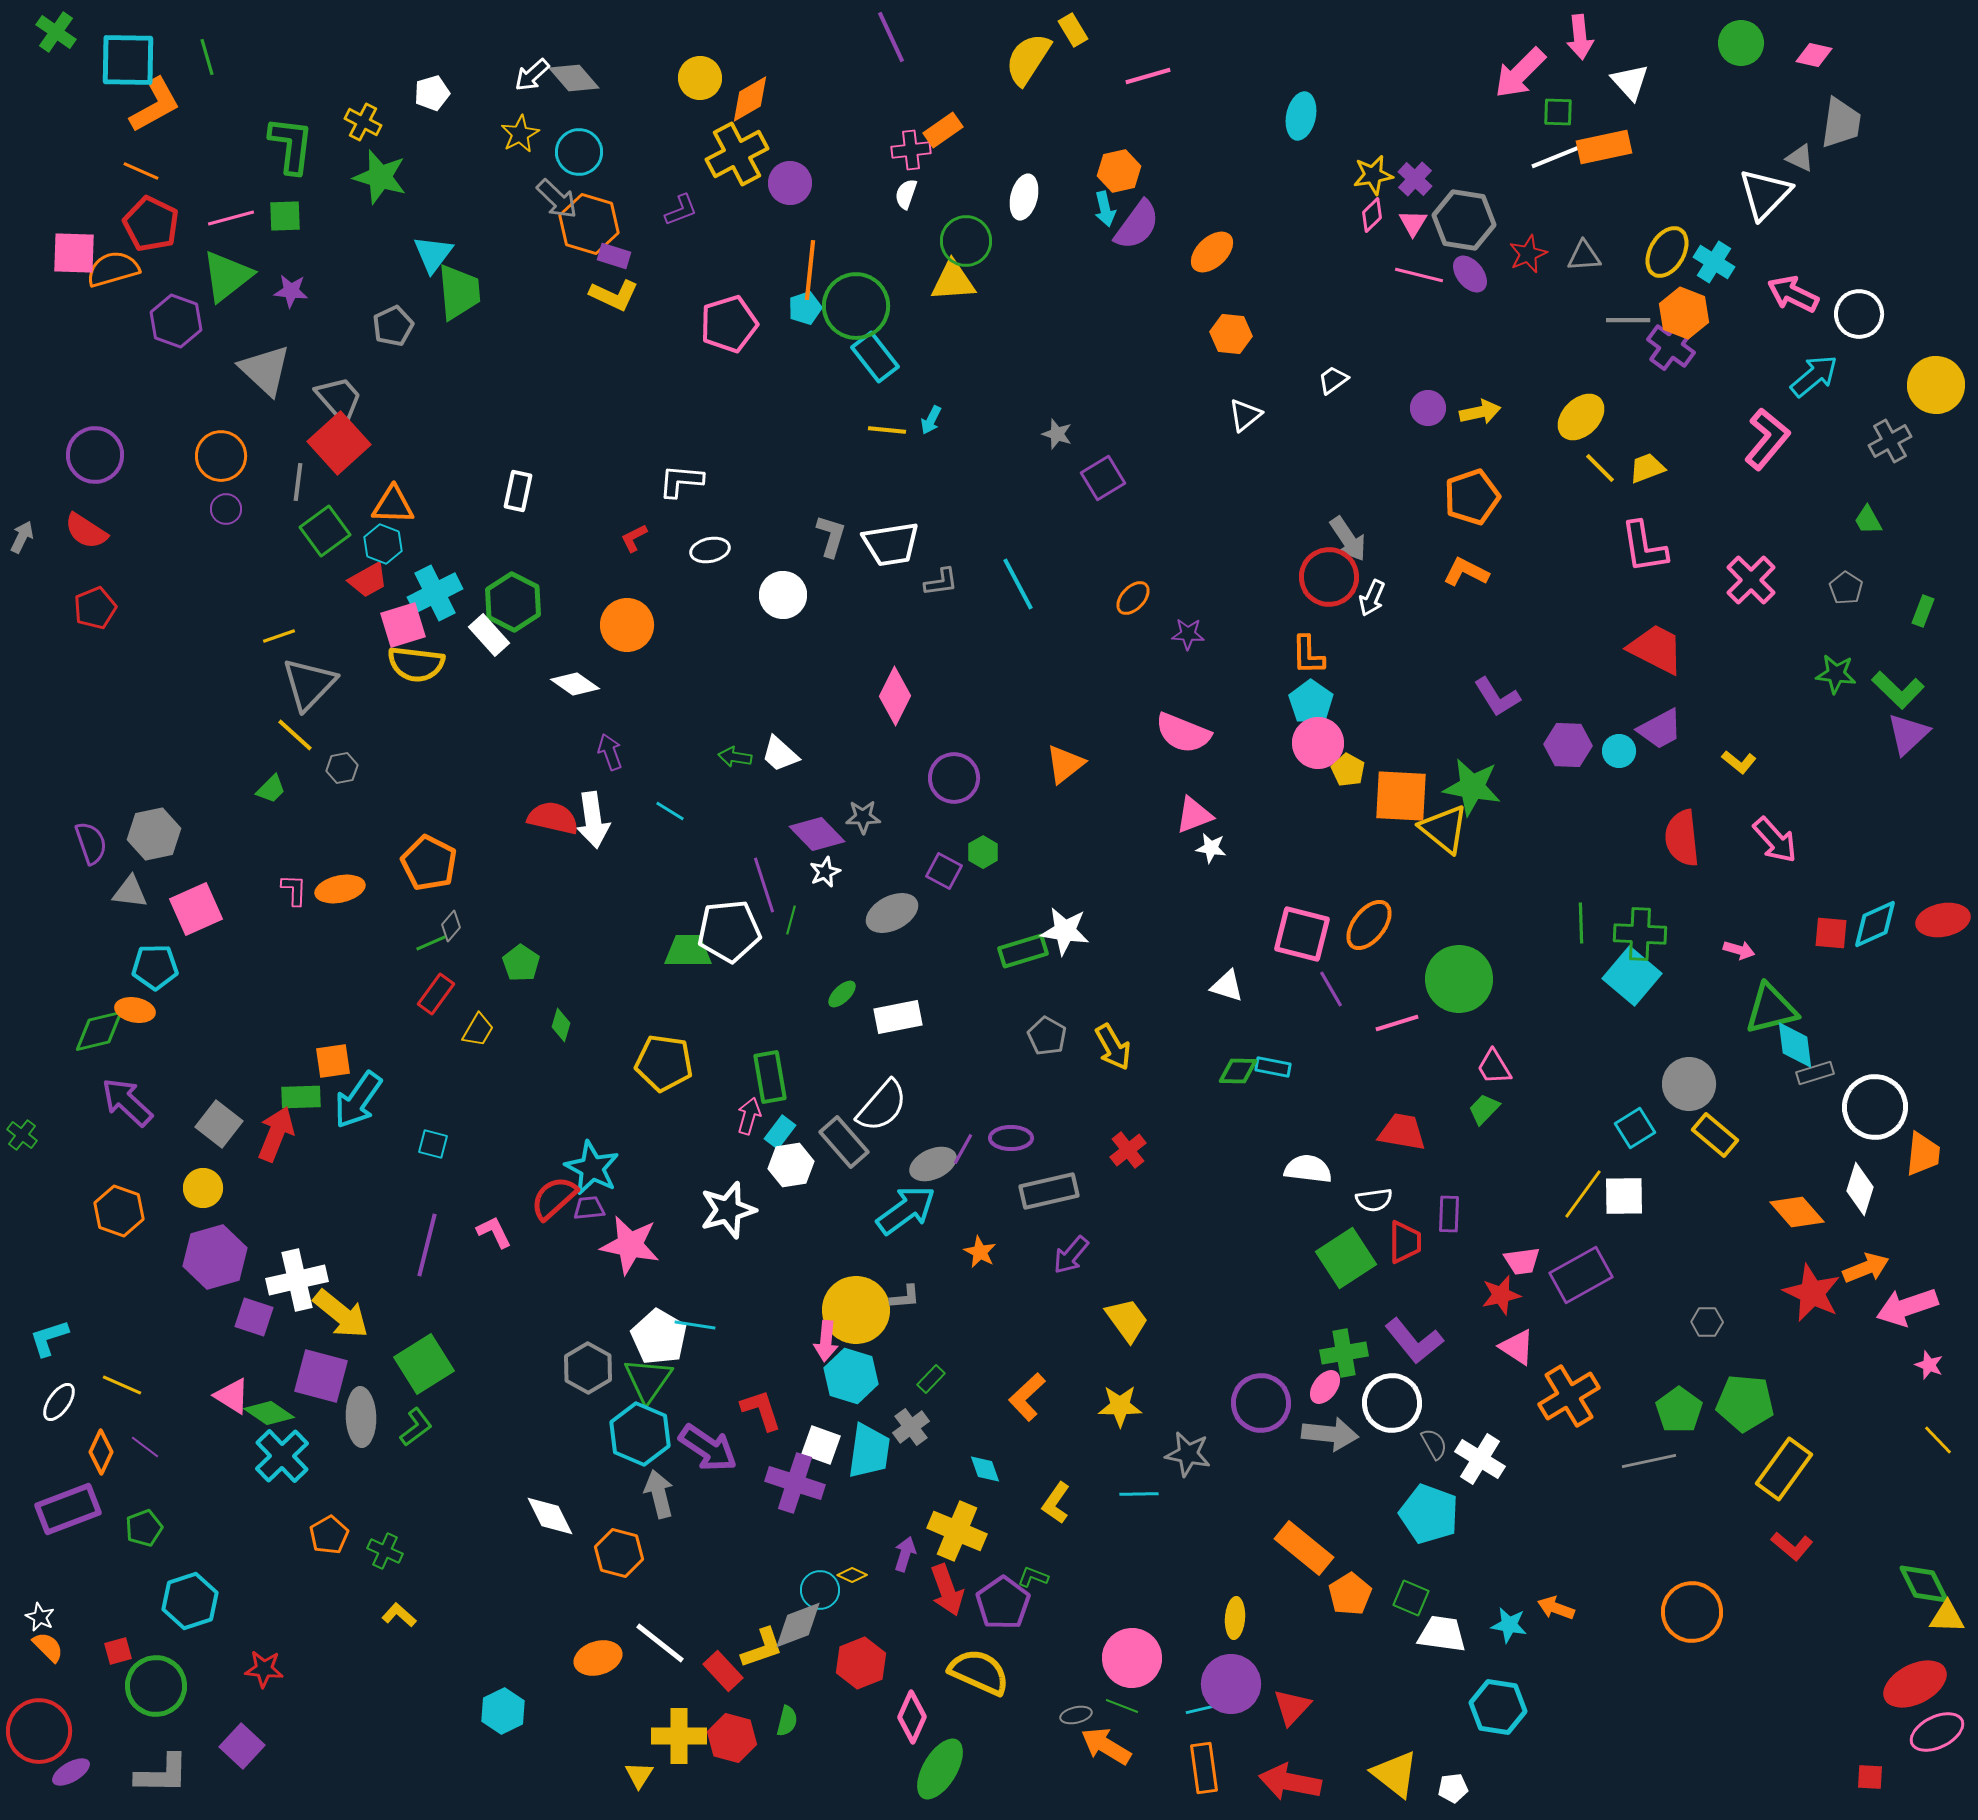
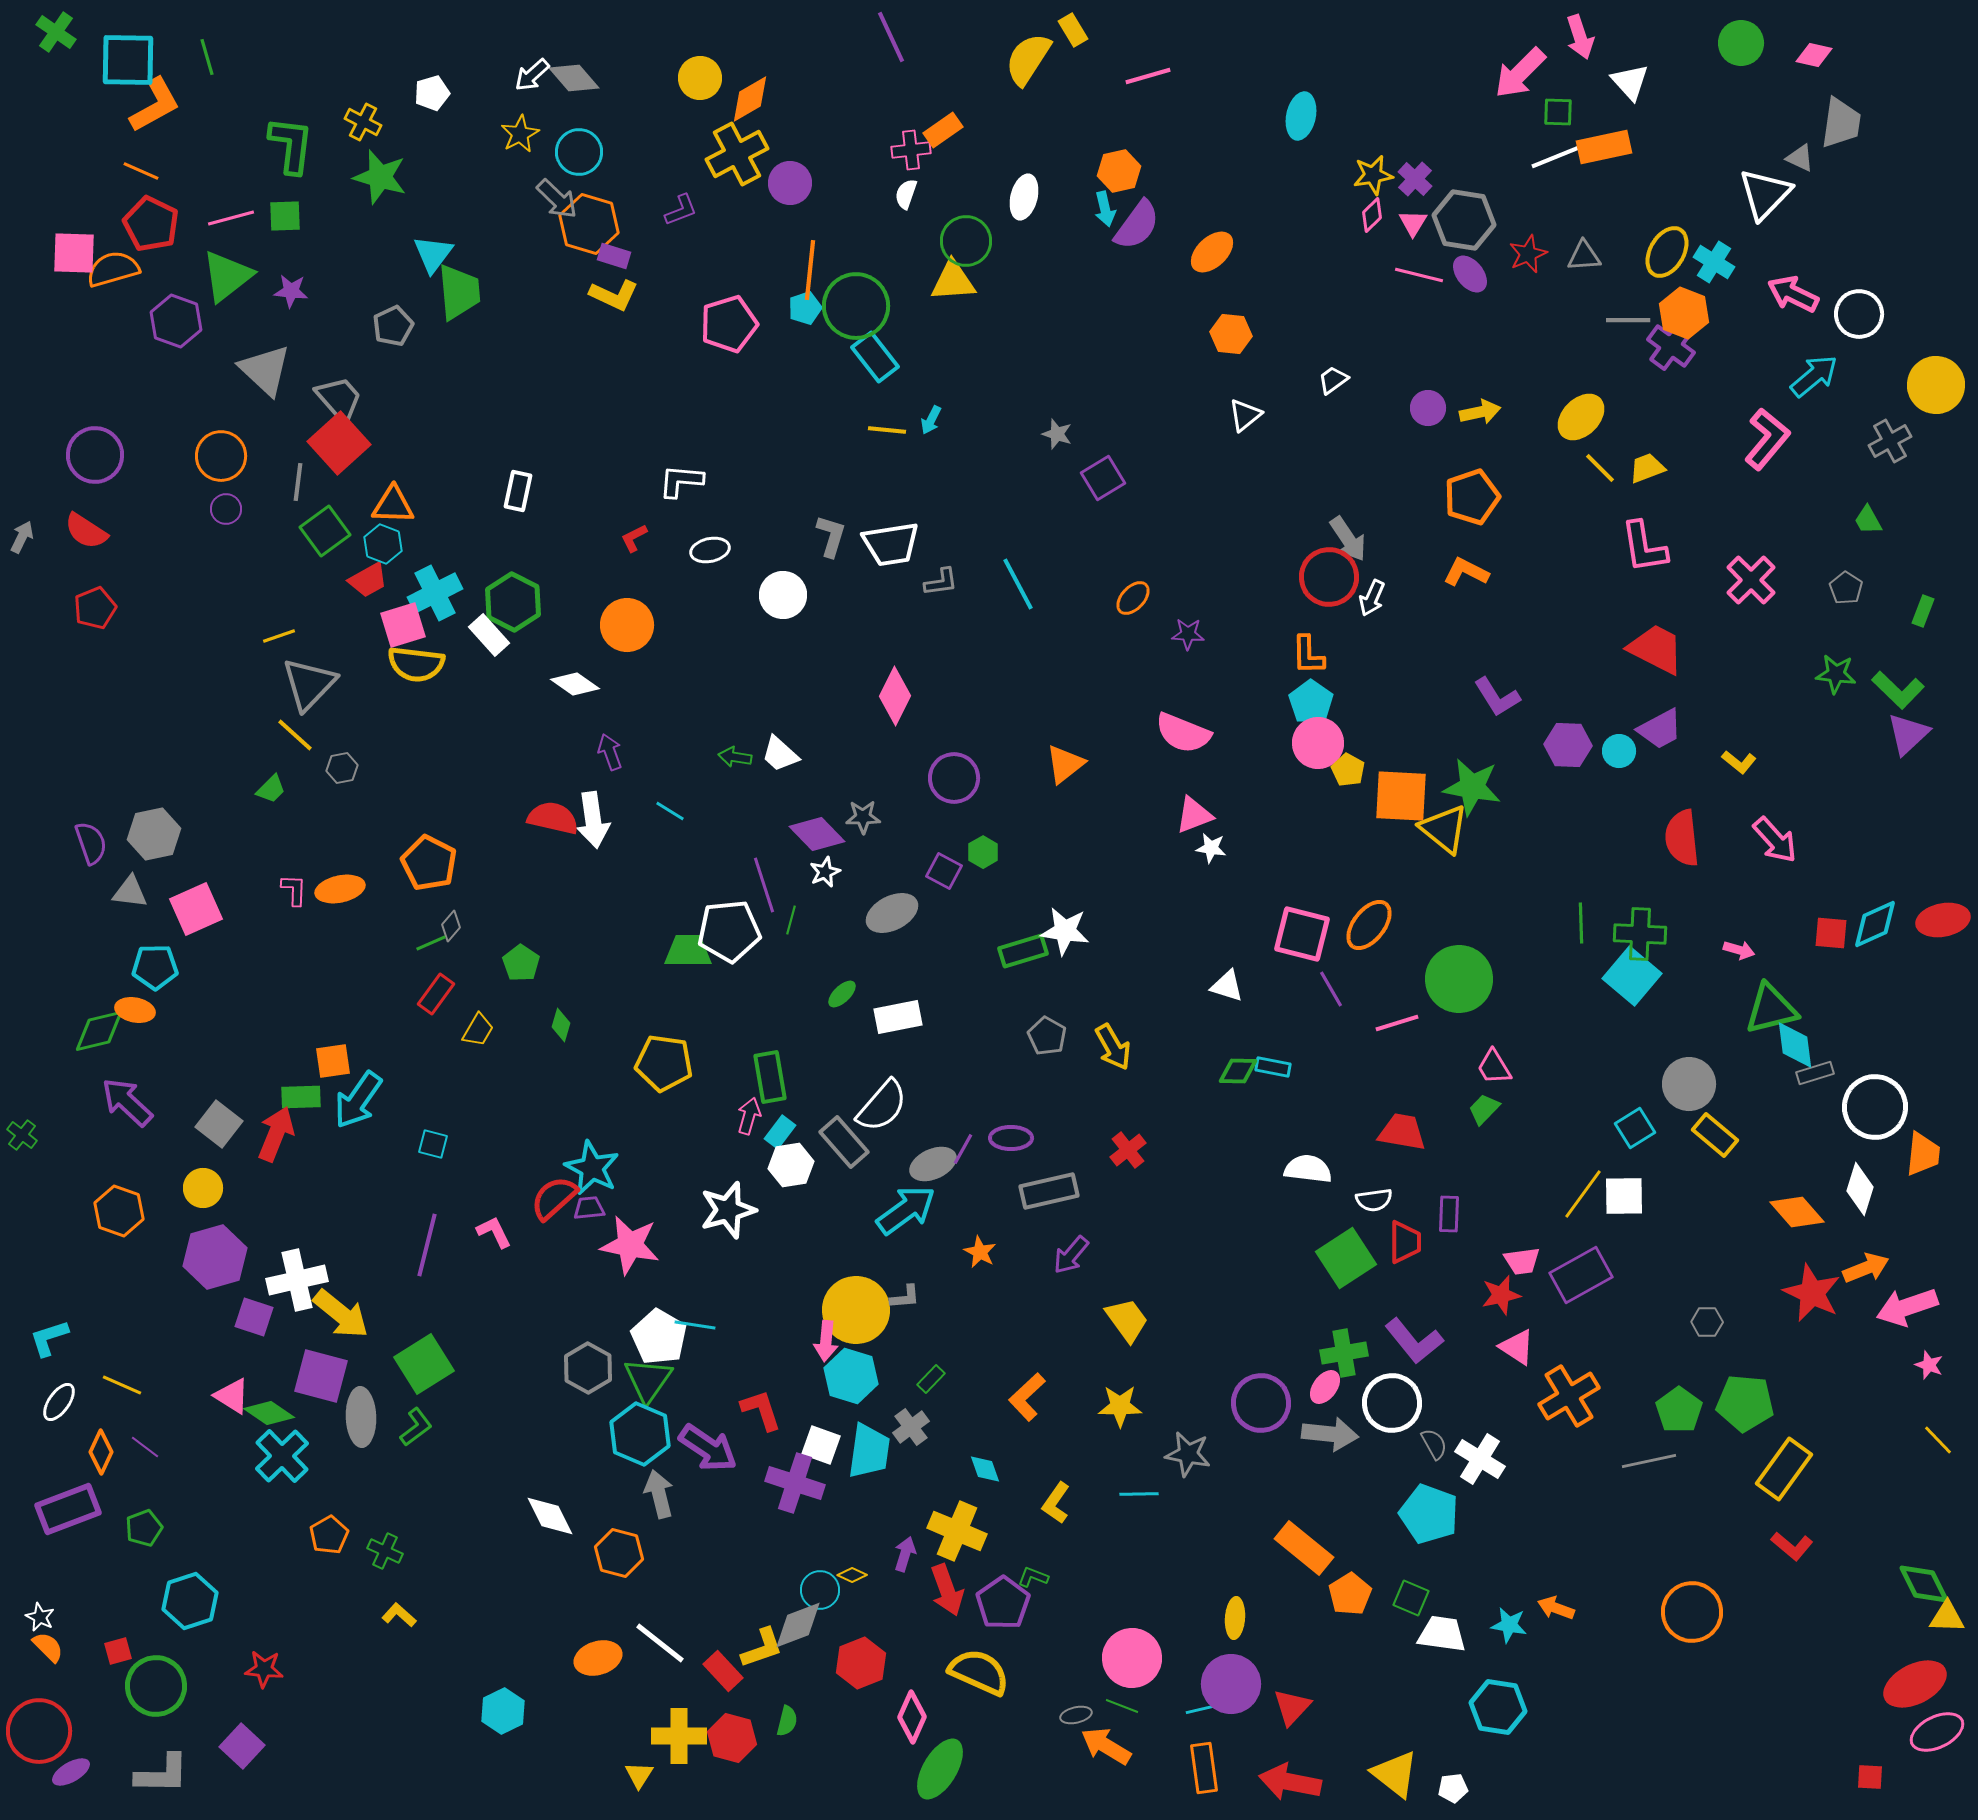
pink arrow at (1580, 37): rotated 12 degrees counterclockwise
